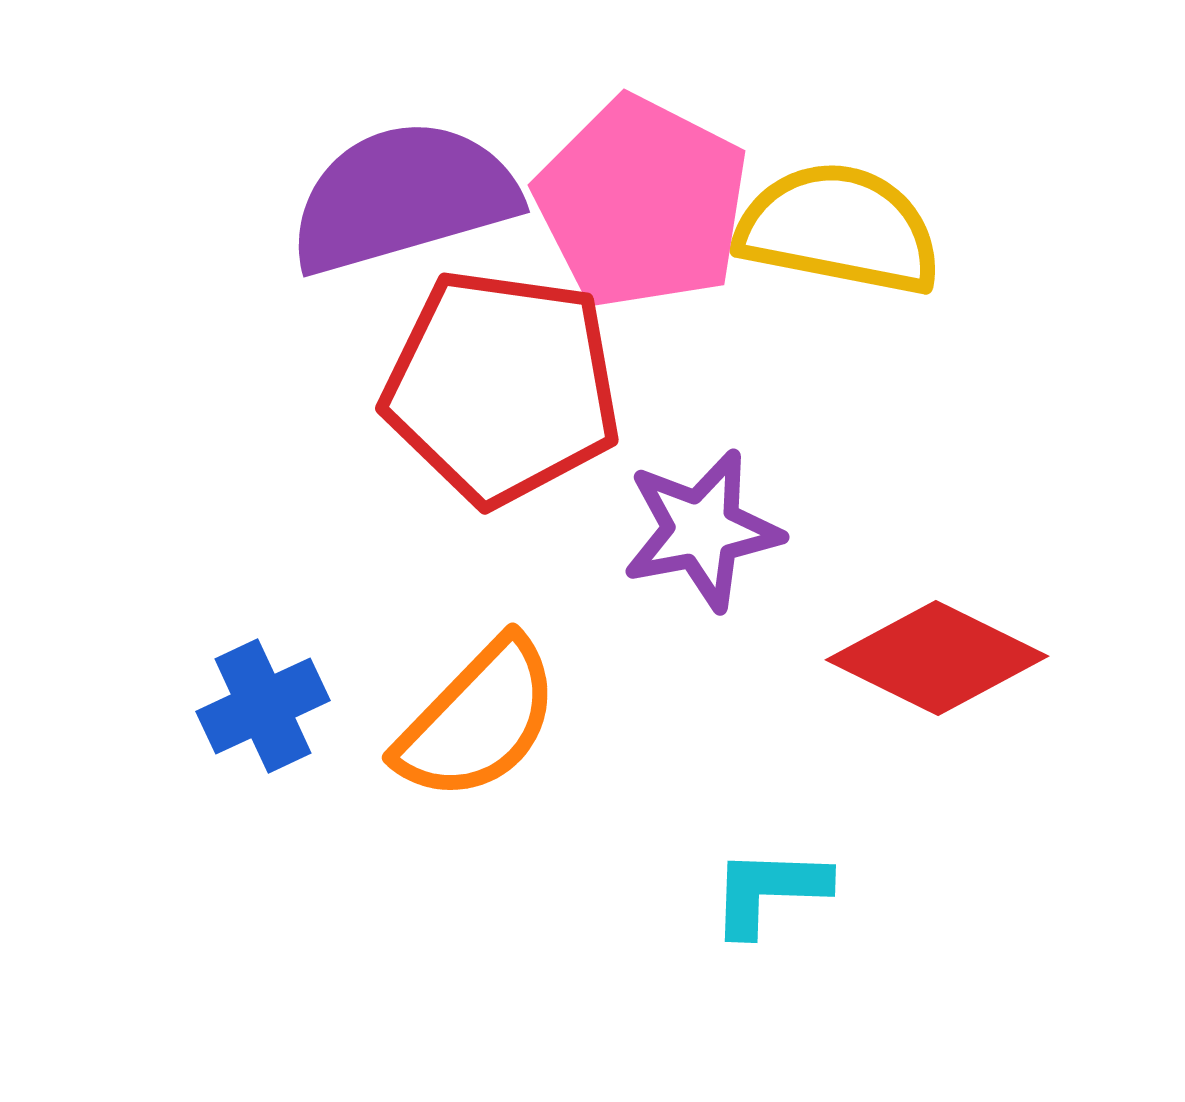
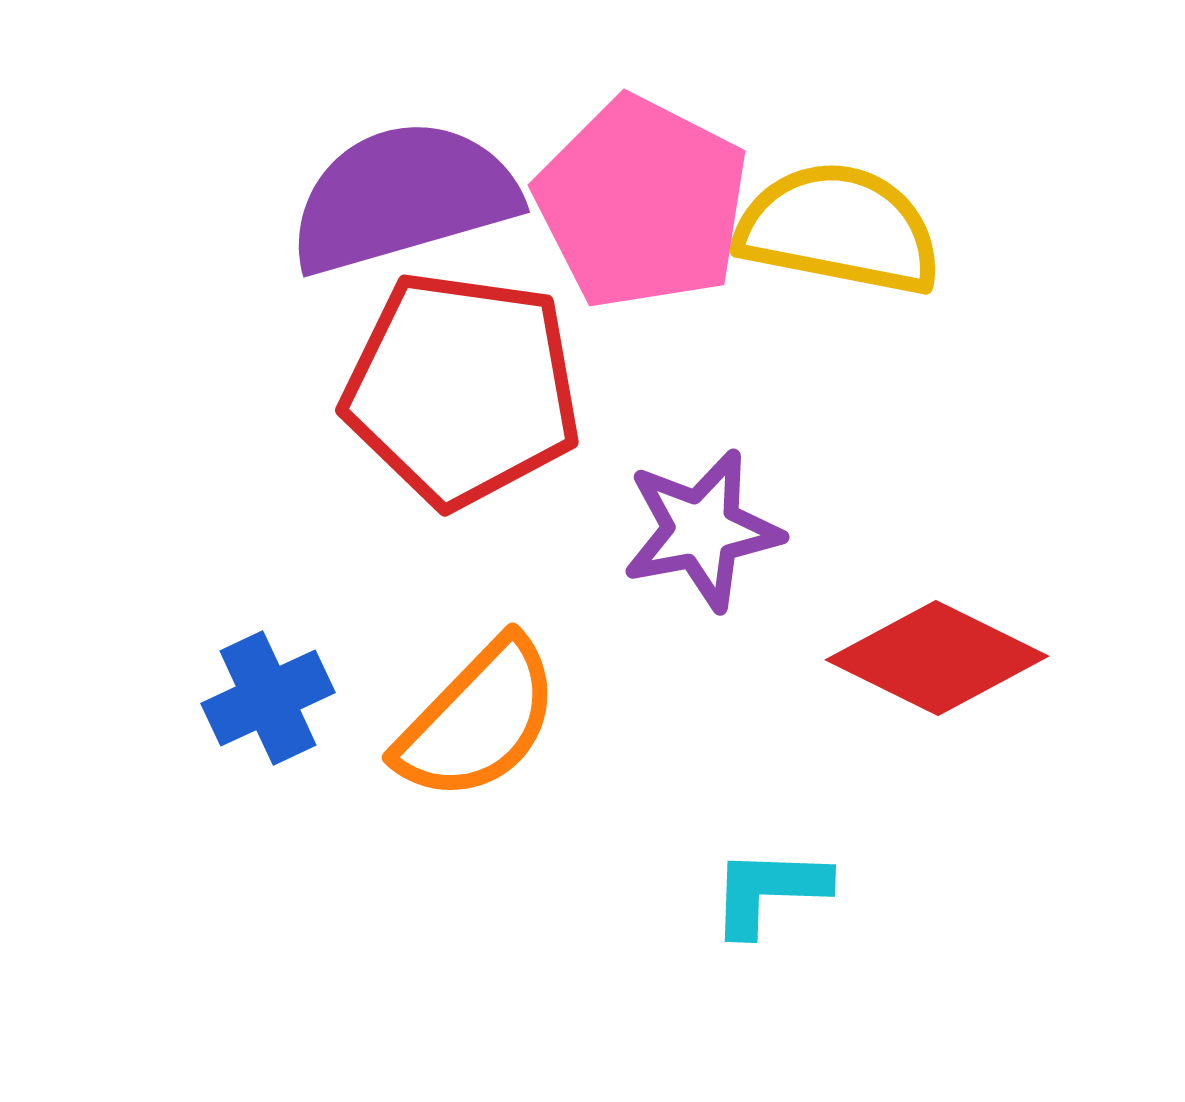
red pentagon: moved 40 px left, 2 px down
blue cross: moved 5 px right, 8 px up
